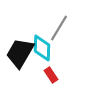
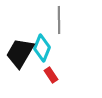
gray line: moved 8 px up; rotated 32 degrees counterclockwise
cyan diamond: rotated 20 degrees clockwise
